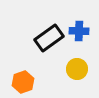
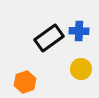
yellow circle: moved 4 px right
orange hexagon: moved 2 px right
